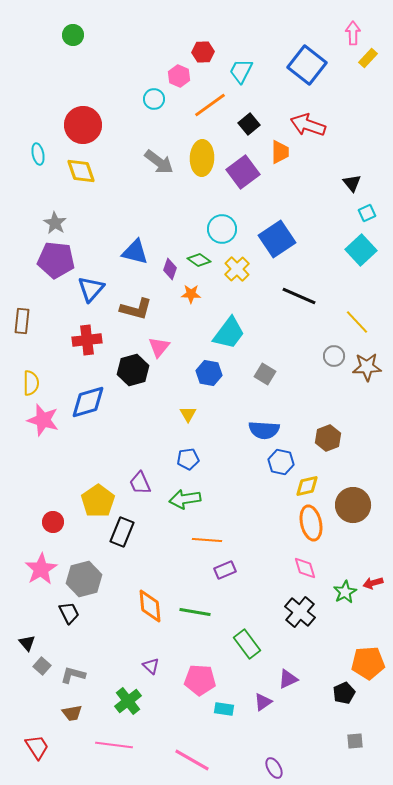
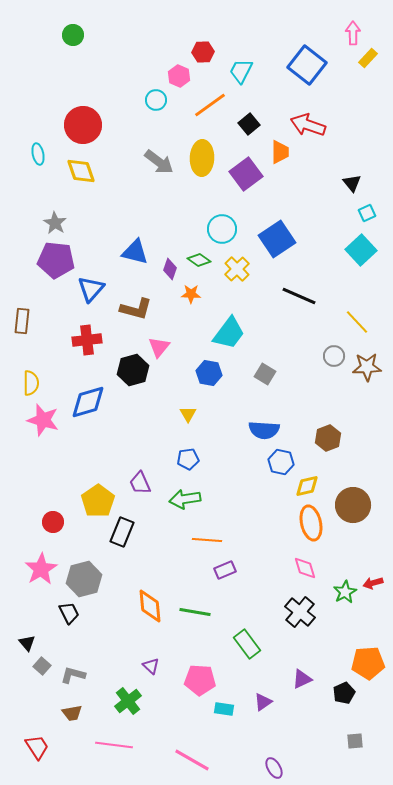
cyan circle at (154, 99): moved 2 px right, 1 px down
purple square at (243, 172): moved 3 px right, 2 px down
purple triangle at (288, 679): moved 14 px right
